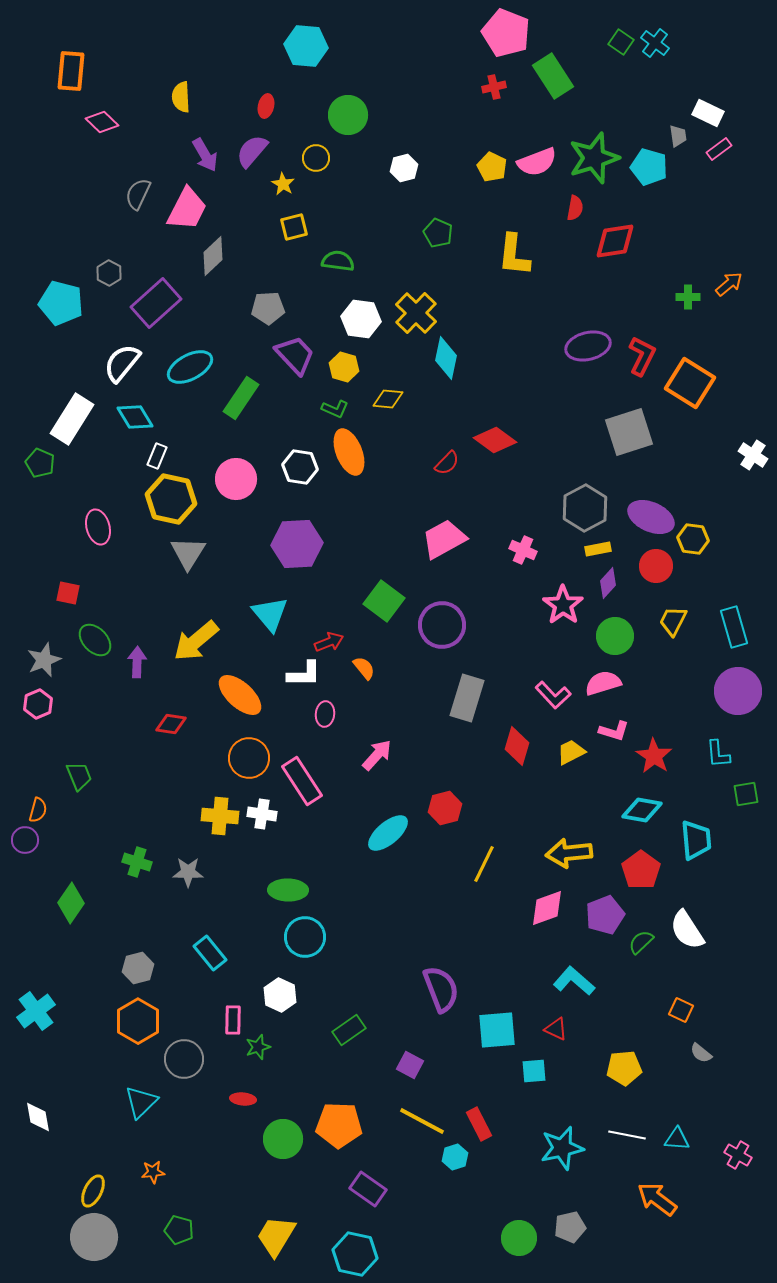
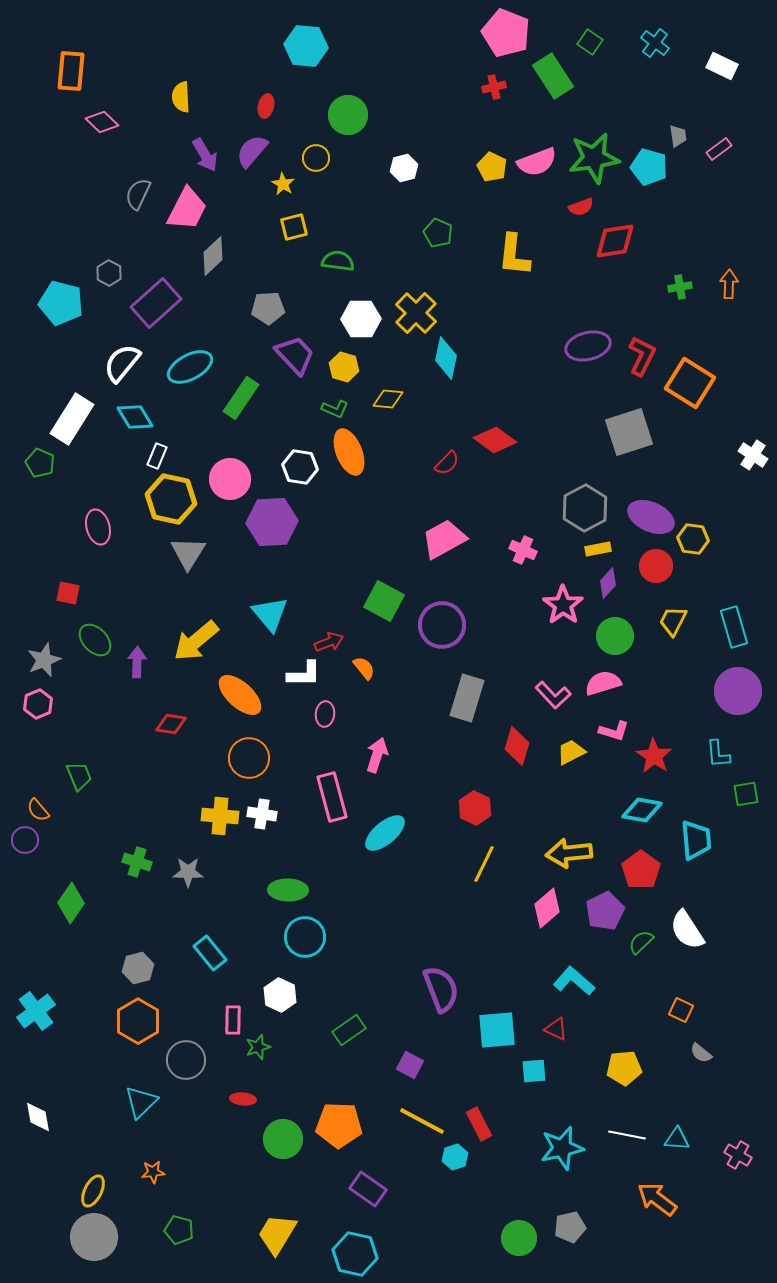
green square at (621, 42): moved 31 px left
white rectangle at (708, 113): moved 14 px right, 47 px up
green star at (594, 158): rotated 9 degrees clockwise
red semicircle at (575, 208): moved 6 px right, 1 px up; rotated 60 degrees clockwise
orange arrow at (729, 284): rotated 48 degrees counterclockwise
green cross at (688, 297): moved 8 px left, 10 px up; rotated 10 degrees counterclockwise
white hexagon at (361, 319): rotated 9 degrees counterclockwise
pink circle at (236, 479): moved 6 px left
purple hexagon at (297, 544): moved 25 px left, 22 px up
green square at (384, 601): rotated 9 degrees counterclockwise
pink arrow at (377, 755): rotated 24 degrees counterclockwise
pink rectangle at (302, 781): moved 30 px right, 16 px down; rotated 18 degrees clockwise
red hexagon at (445, 808): moved 30 px right; rotated 20 degrees counterclockwise
orange semicircle at (38, 810): rotated 125 degrees clockwise
cyan ellipse at (388, 833): moved 3 px left
pink diamond at (547, 908): rotated 21 degrees counterclockwise
purple pentagon at (605, 915): moved 4 px up; rotated 6 degrees counterclockwise
gray circle at (184, 1059): moved 2 px right, 1 px down
yellow trapezoid at (276, 1236): moved 1 px right, 2 px up
